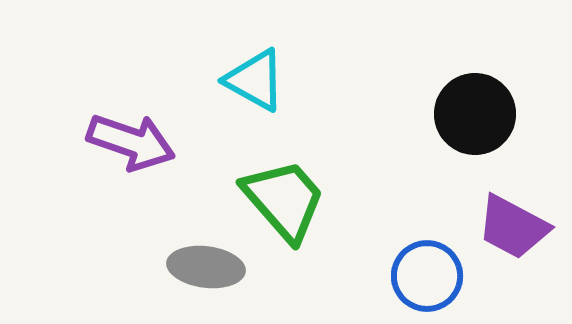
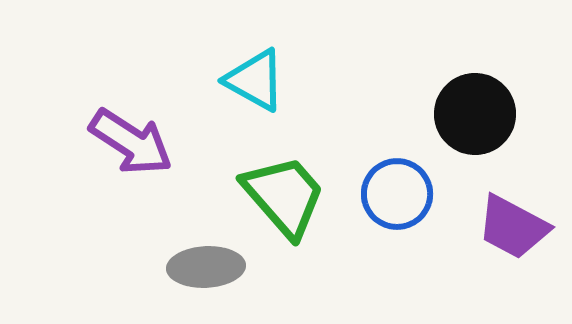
purple arrow: rotated 14 degrees clockwise
green trapezoid: moved 4 px up
gray ellipse: rotated 10 degrees counterclockwise
blue circle: moved 30 px left, 82 px up
